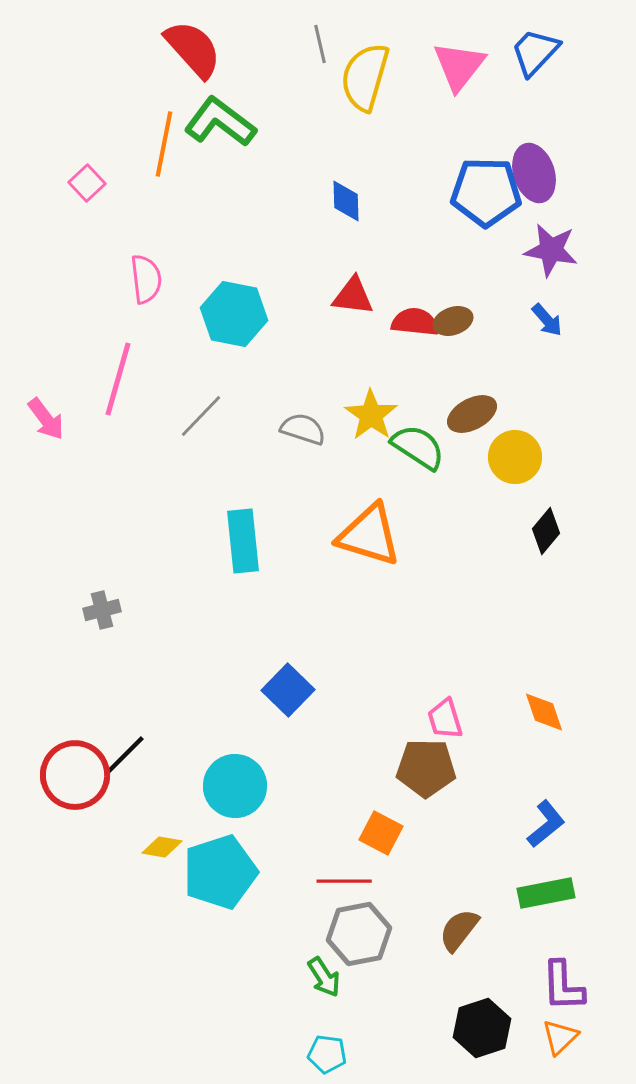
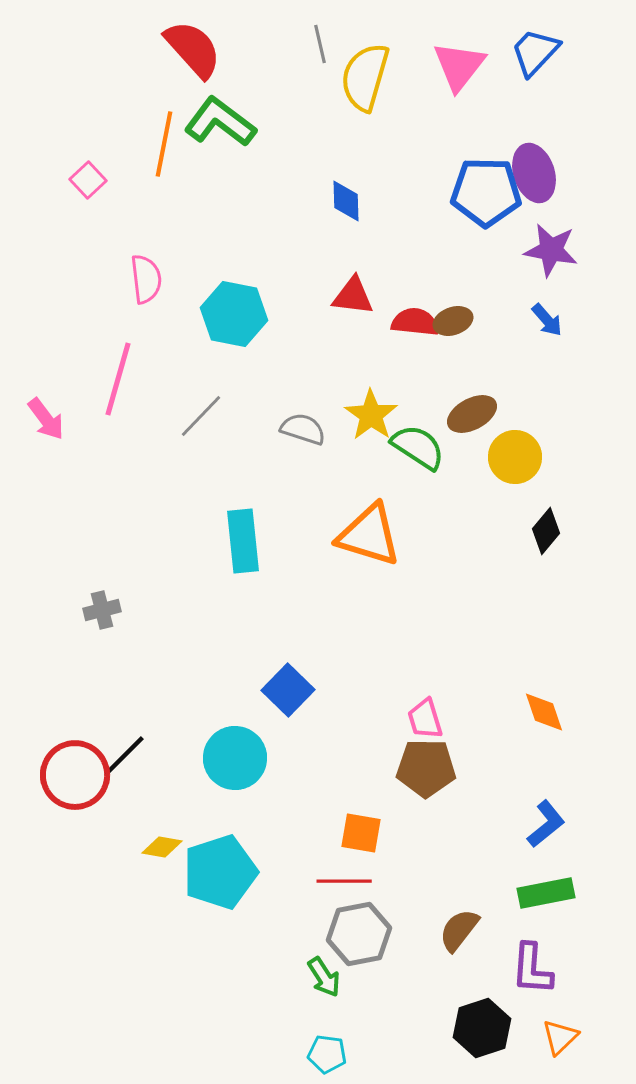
pink square at (87, 183): moved 1 px right, 3 px up
pink trapezoid at (445, 719): moved 20 px left
cyan circle at (235, 786): moved 28 px up
orange square at (381, 833): moved 20 px left; rotated 18 degrees counterclockwise
purple L-shape at (563, 986): moved 31 px left, 17 px up; rotated 6 degrees clockwise
